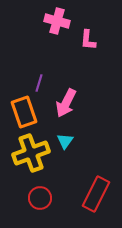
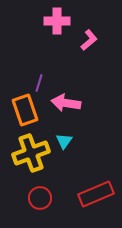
pink cross: rotated 15 degrees counterclockwise
pink L-shape: moved 1 px right; rotated 135 degrees counterclockwise
pink arrow: rotated 72 degrees clockwise
orange rectangle: moved 1 px right, 2 px up
cyan triangle: moved 1 px left
red rectangle: rotated 40 degrees clockwise
